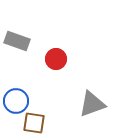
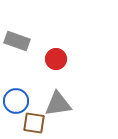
gray triangle: moved 34 px left; rotated 12 degrees clockwise
